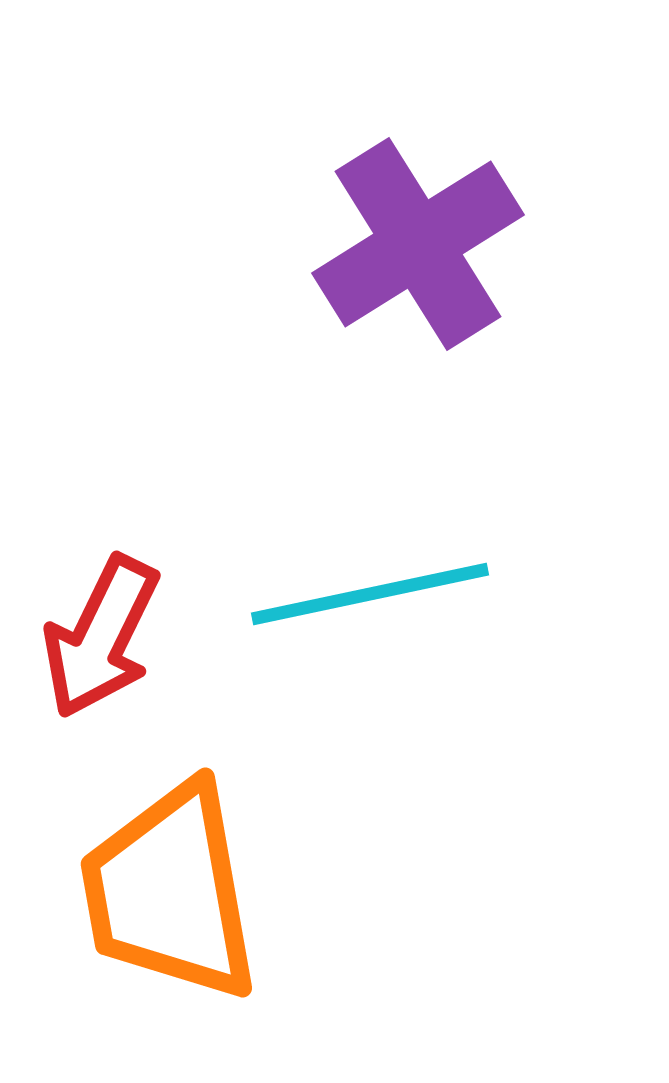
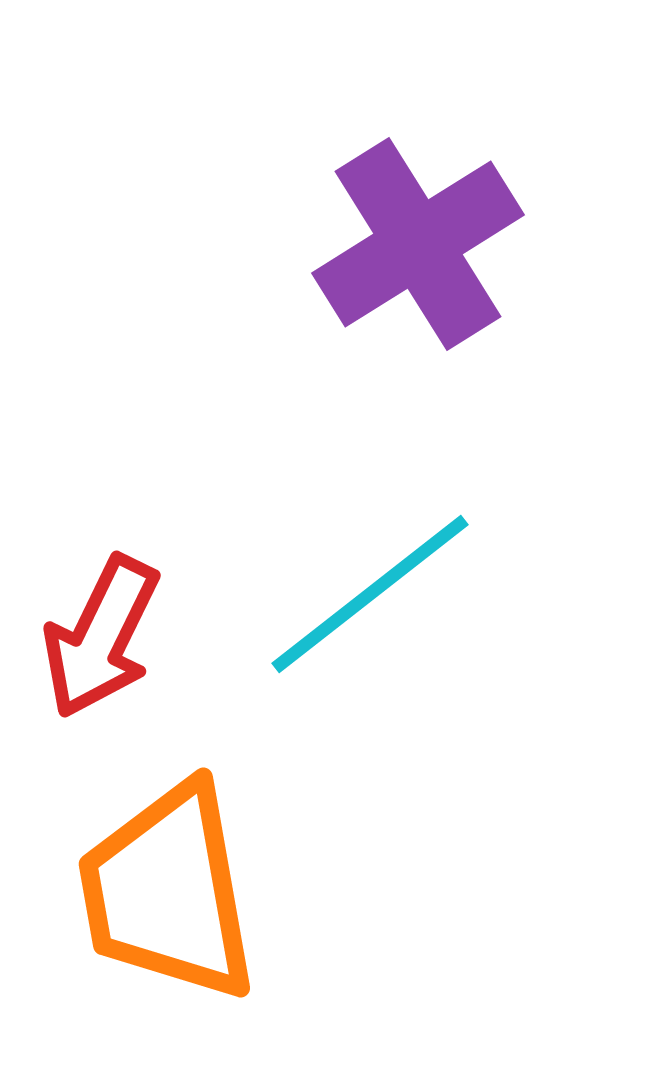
cyan line: rotated 26 degrees counterclockwise
orange trapezoid: moved 2 px left
